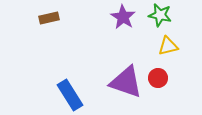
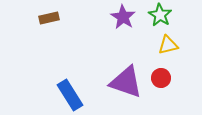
green star: rotated 20 degrees clockwise
yellow triangle: moved 1 px up
red circle: moved 3 px right
